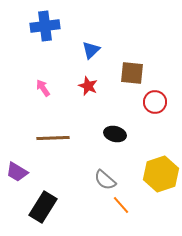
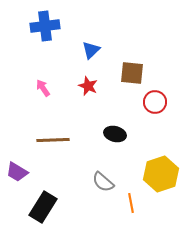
brown line: moved 2 px down
gray semicircle: moved 2 px left, 2 px down
orange line: moved 10 px right, 2 px up; rotated 30 degrees clockwise
